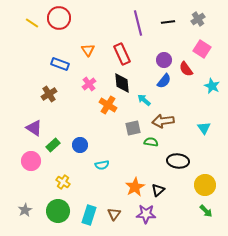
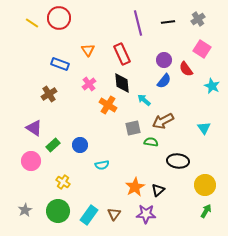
brown arrow: rotated 20 degrees counterclockwise
green arrow: rotated 104 degrees counterclockwise
cyan rectangle: rotated 18 degrees clockwise
